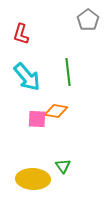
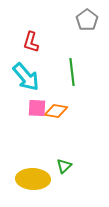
gray pentagon: moved 1 px left
red L-shape: moved 10 px right, 8 px down
green line: moved 4 px right
cyan arrow: moved 1 px left
pink square: moved 11 px up
green triangle: moved 1 px right; rotated 21 degrees clockwise
